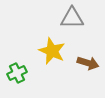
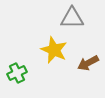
yellow star: moved 2 px right, 1 px up
brown arrow: rotated 135 degrees clockwise
